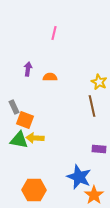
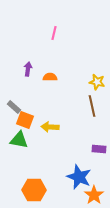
yellow star: moved 2 px left; rotated 14 degrees counterclockwise
gray rectangle: rotated 24 degrees counterclockwise
yellow arrow: moved 15 px right, 11 px up
